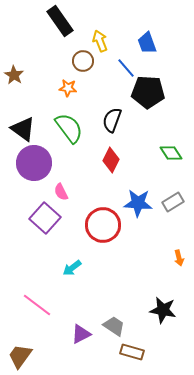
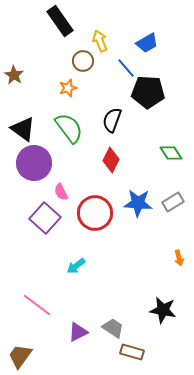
blue trapezoid: rotated 100 degrees counterclockwise
orange star: rotated 24 degrees counterclockwise
red circle: moved 8 px left, 12 px up
cyan arrow: moved 4 px right, 2 px up
gray trapezoid: moved 1 px left, 2 px down
purple triangle: moved 3 px left, 2 px up
